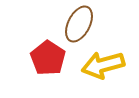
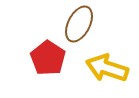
yellow arrow: moved 4 px right, 3 px down; rotated 33 degrees clockwise
